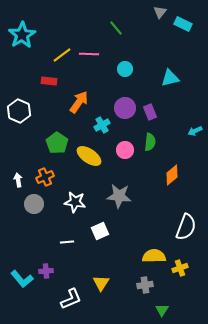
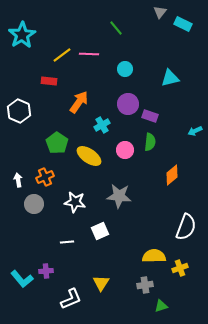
purple circle: moved 3 px right, 4 px up
purple rectangle: moved 4 px down; rotated 49 degrees counterclockwise
green triangle: moved 1 px left, 4 px up; rotated 40 degrees clockwise
